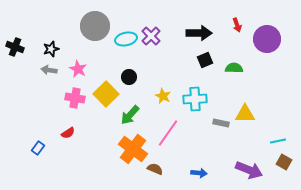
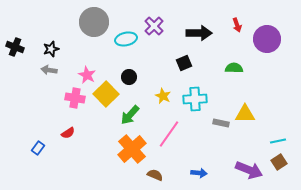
gray circle: moved 1 px left, 4 px up
purple cross: moved 3 px right, 10 px up
black square: moved 21 px left, 3 px down
pink star: moved 9 px right, 6 px down
pink line: moved 1 px right, 1 px down
orange cross: moved 1 px left; rotated 12 degrees clockwise
brown square: moved 5 px left; rotated 28 degrees clockwise
brown semicircle: moved 6 px down
